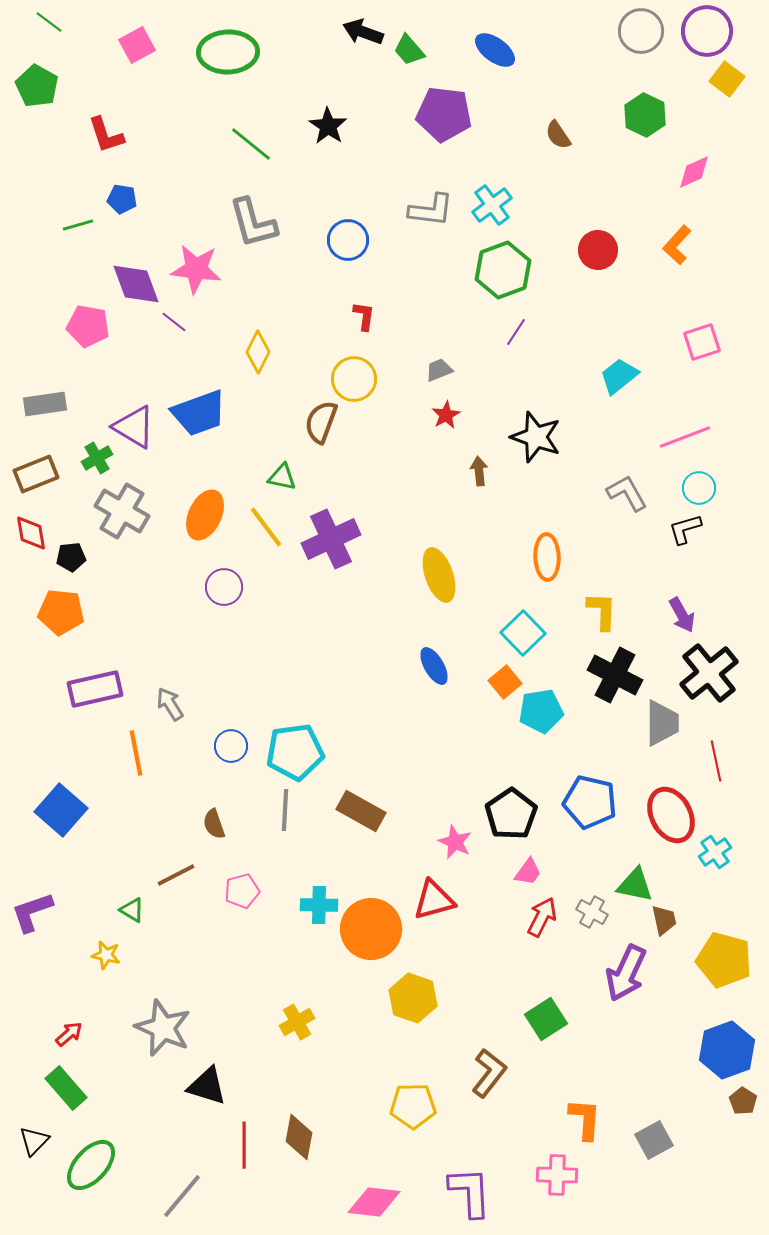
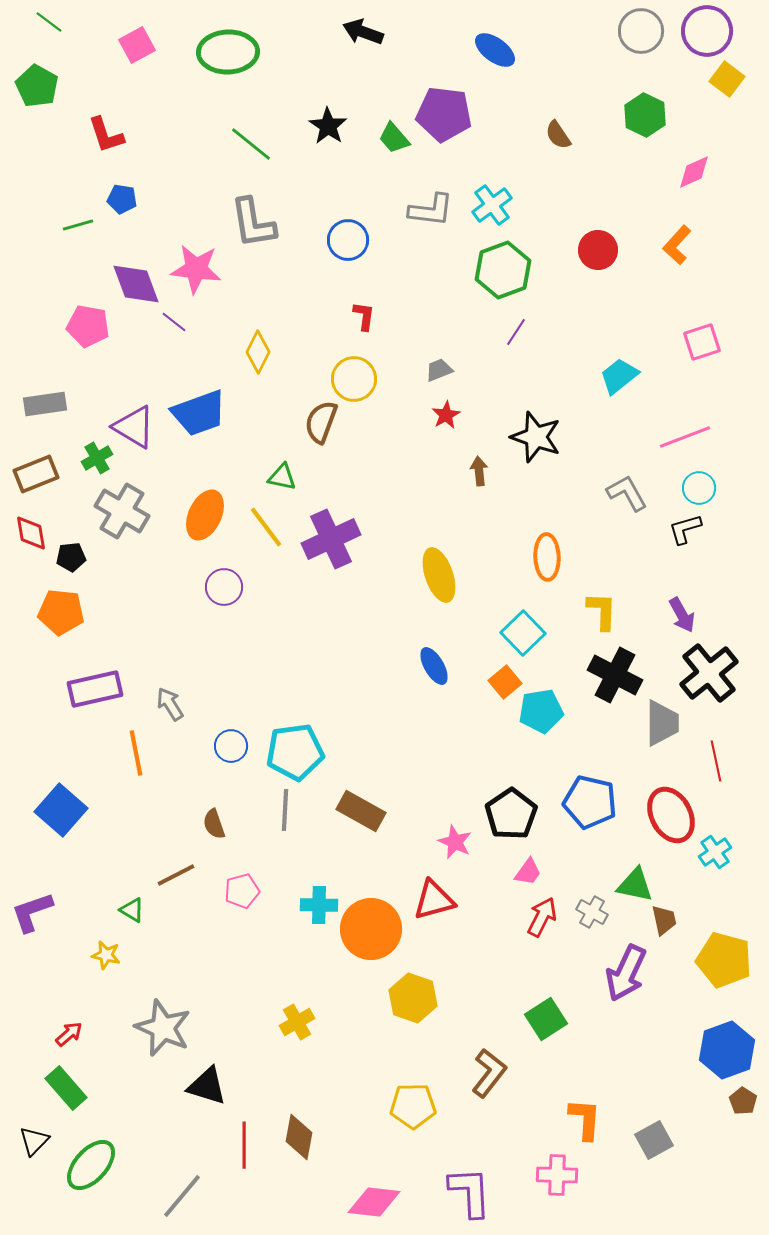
green trapezoid at (409, 50): moved 15 px left, 88 px down
gray L-shape at (253, 223): rotated 6 degrees clockwise
